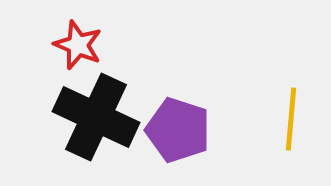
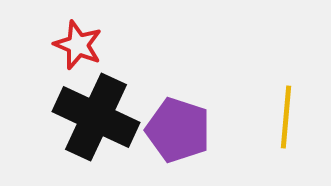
yellow line: moved 5 px left, 2 px up
